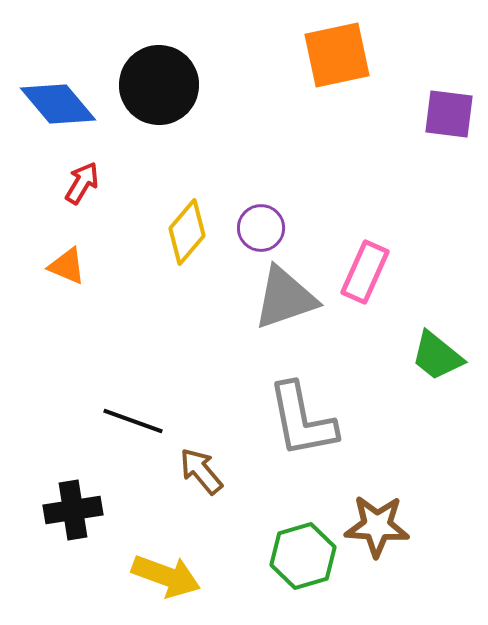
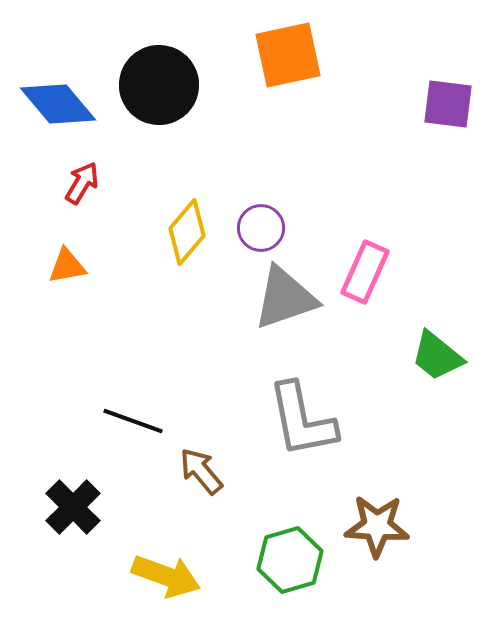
orange square: moved 49 px left
purple square: moved 1 px left, 10 px up
orange triangle: rotated 33 degrees counterclockwise
black cross: moved 3 px up; rotated 36 degrees counterclockwise
green hexagon: moved 13 px left, 4 px down
